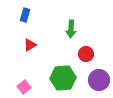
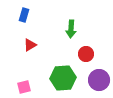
blue rectangle: moved 1 px left
pink square: rotated 24 degrees clockwise
